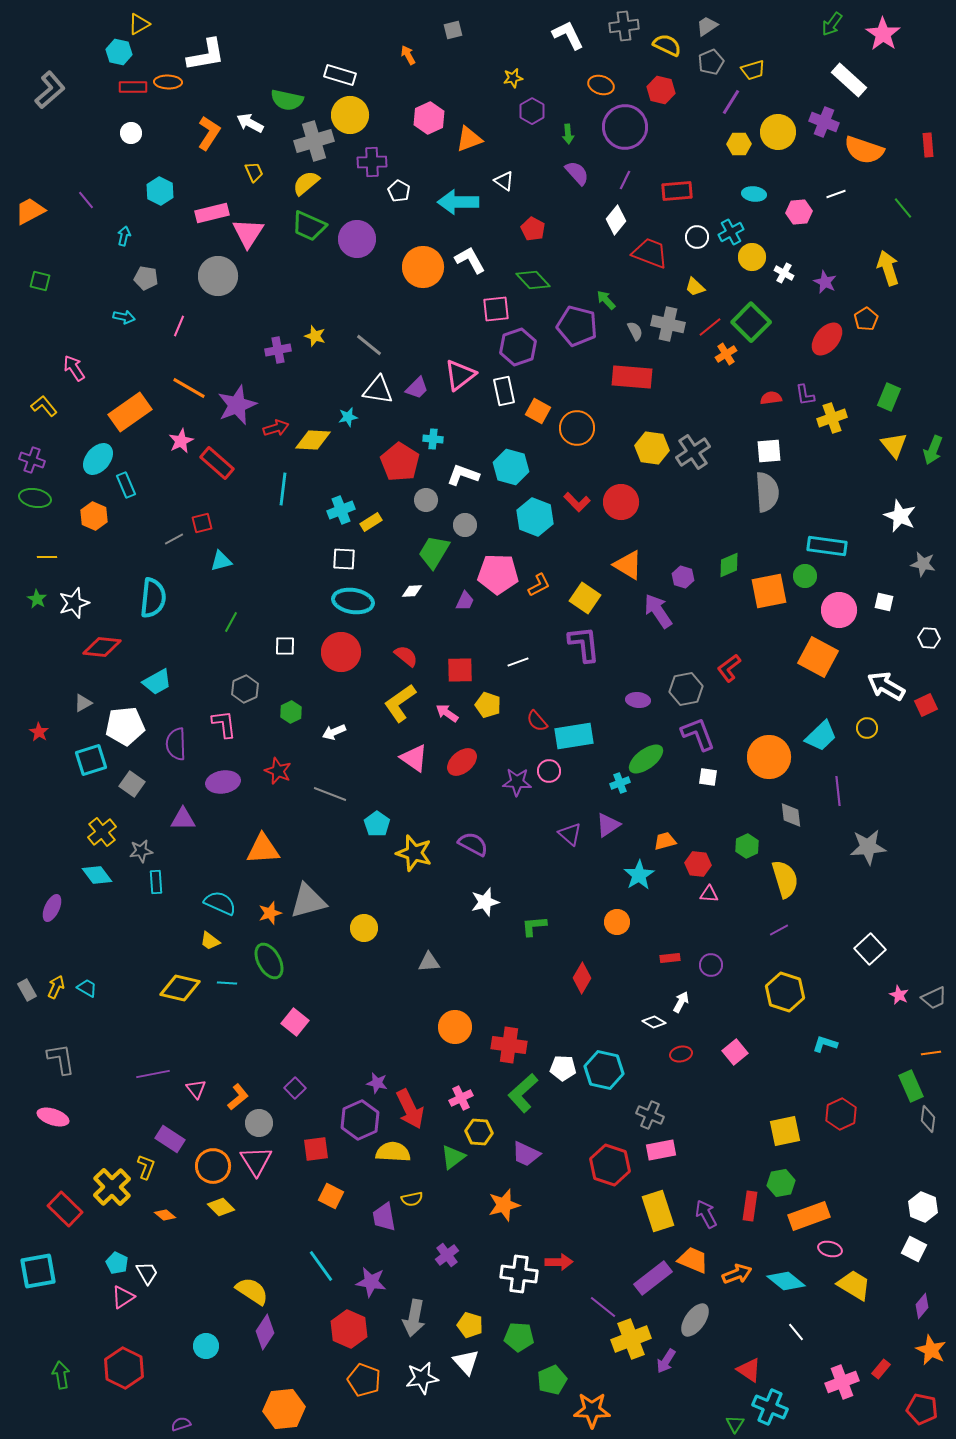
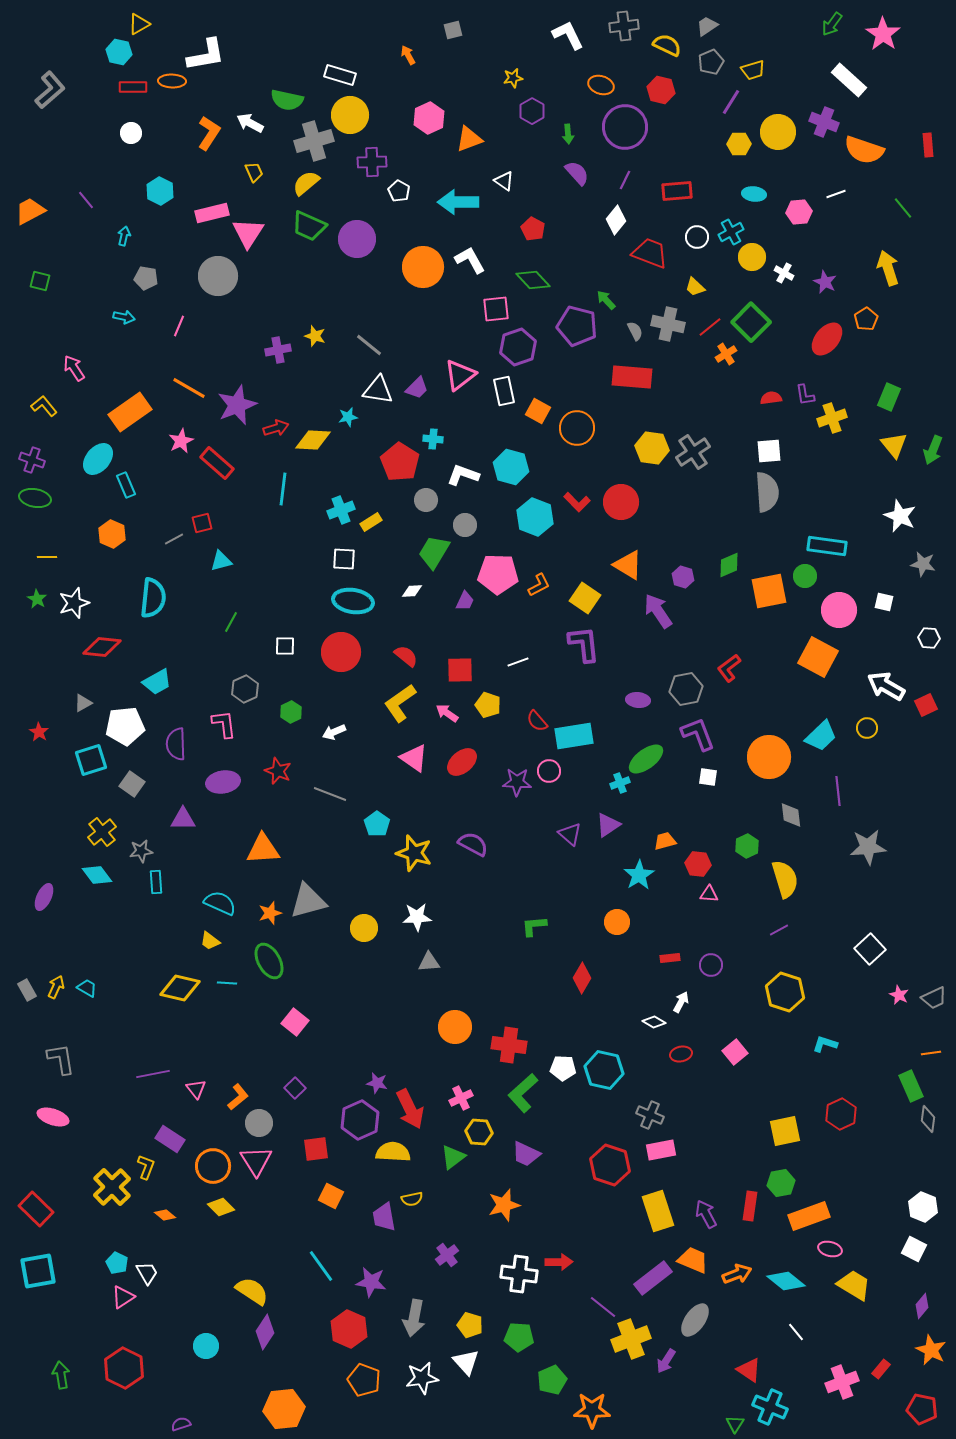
orange ellipse at (168, 82): moved 4 px right, 1 px up
orange hexagon at (94, 516): moved 18 px right, 18 px down
white star at (485, 902): moved 68 px left, 15 px down; rotated 12 degrees clockwise
purple ellipse at (52, 908): moved 8 px left, 11 px up
red rectangle at (65, 1209): moved 29 px left
